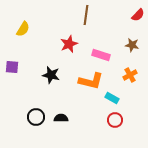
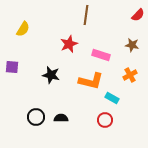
red circle: moved 10 px left
